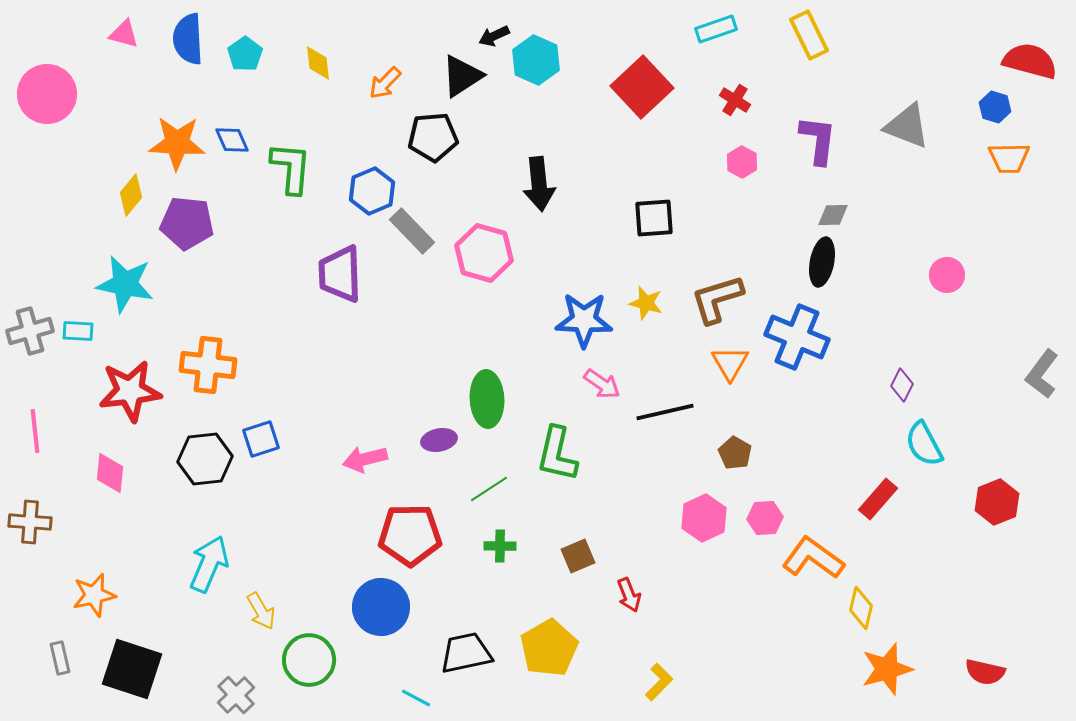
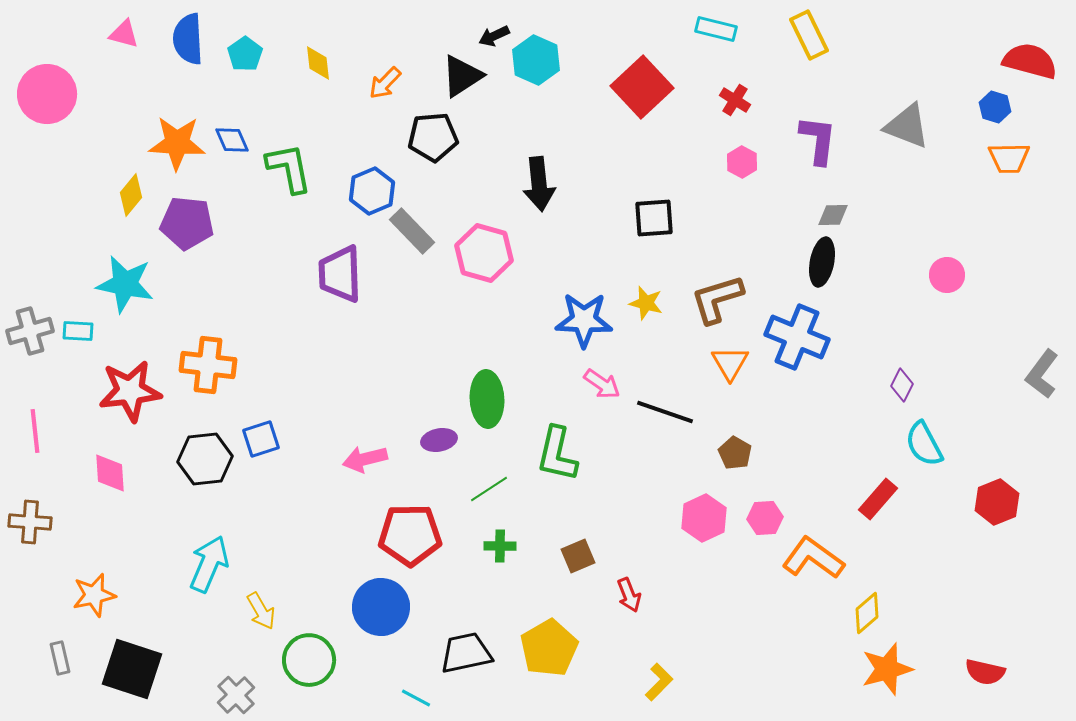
cyan rectangle at (716, 29): rotated 33 degrees clockwise
green L-shape at (291, 168): moved 2 px left; rotated 16 degrees counterclockwise
black line at (665, 412): rotated 32 degrees clockwise
pink diamond at (110, 473): rotated 9 degrees counterclockwise
yellow diamond at (861, 608): moved 6 px right, 5 px down; rotated 36 degrees clockwise
